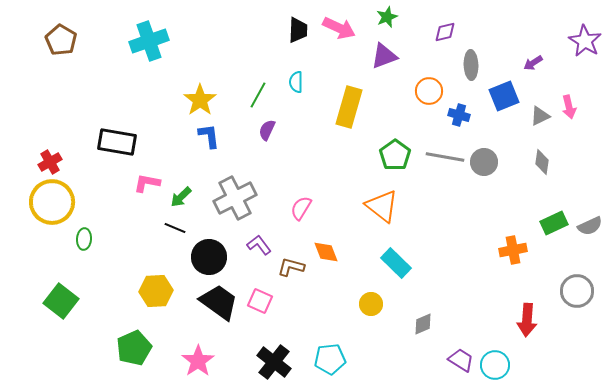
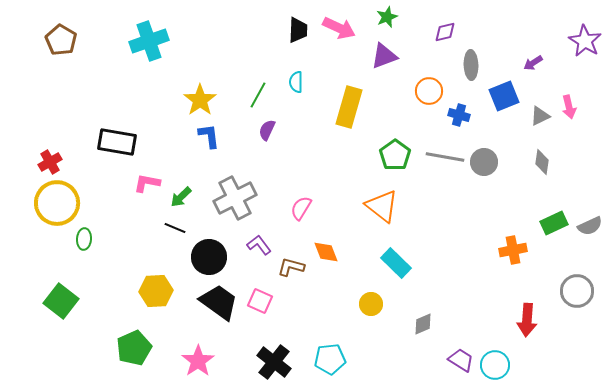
yellow circle at (52, 202): moved 5 px right, 1 px down
